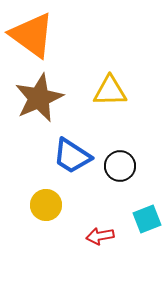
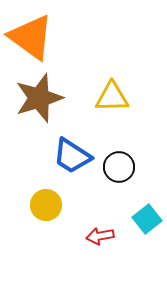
orange triangle: moved 1 px left, 2 px down
yellow triangle: moved 2 px right, 6 px down
brown star: rotated 6 degrees clockwise
black circle: moved 1 px left, 1 px down
cyan square: rotated 16 degrees counterclockwise
